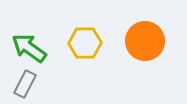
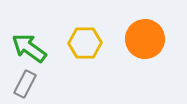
orange circle: moved 2 px up
